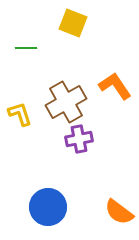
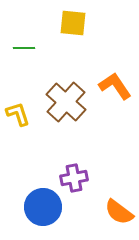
yellow square: rotated 16 degrees counterclockwise
green line: moved 2 px left
brown cross: rotated 18 degrees counterclockwise
yellow L-shape: moved 2 px left
purple cross: moved 5 px left, 39 px down
blue circle: moved 5 px left
